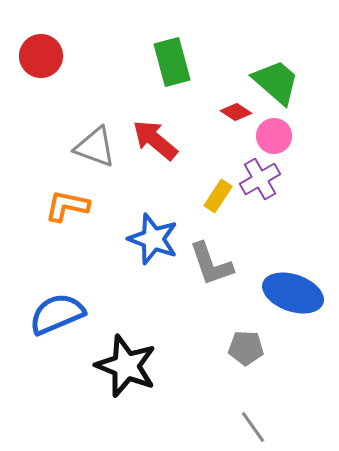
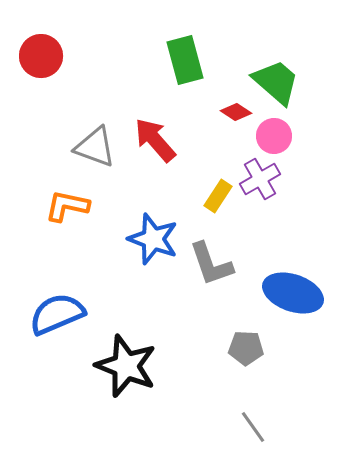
green rectangle: moved 13 px right, 2 px up
red arrow: rotated 9 degrees clockwise
